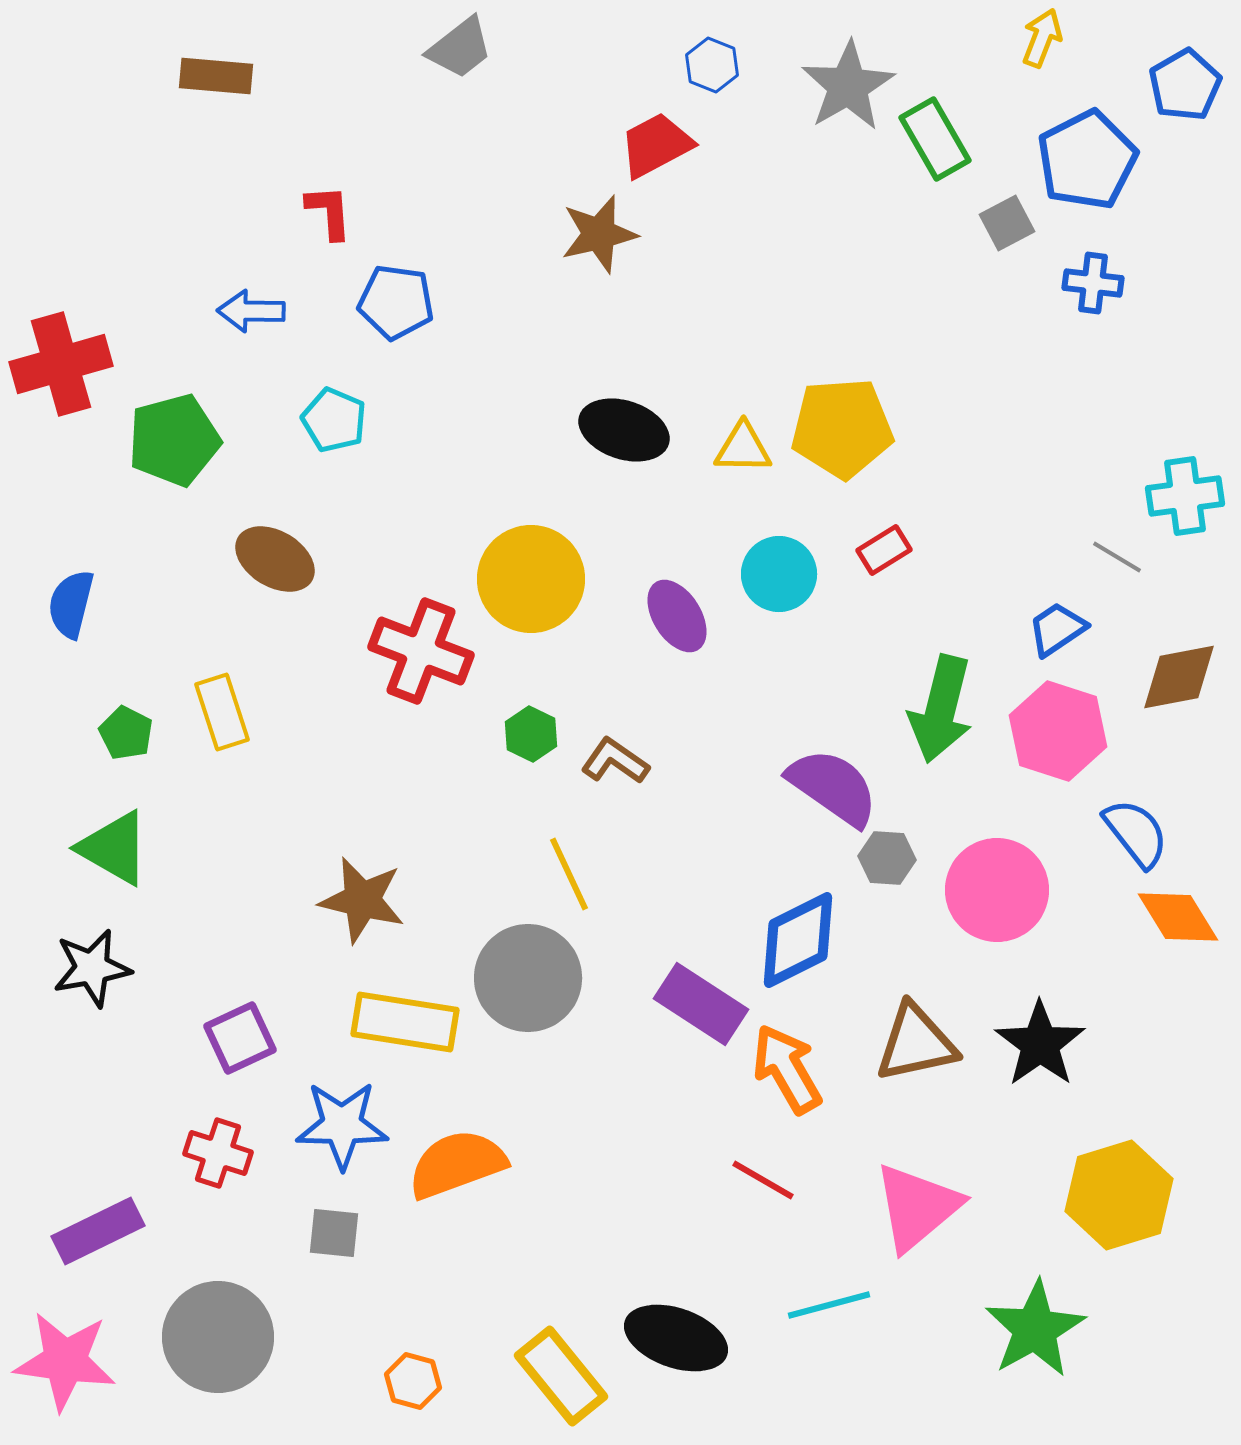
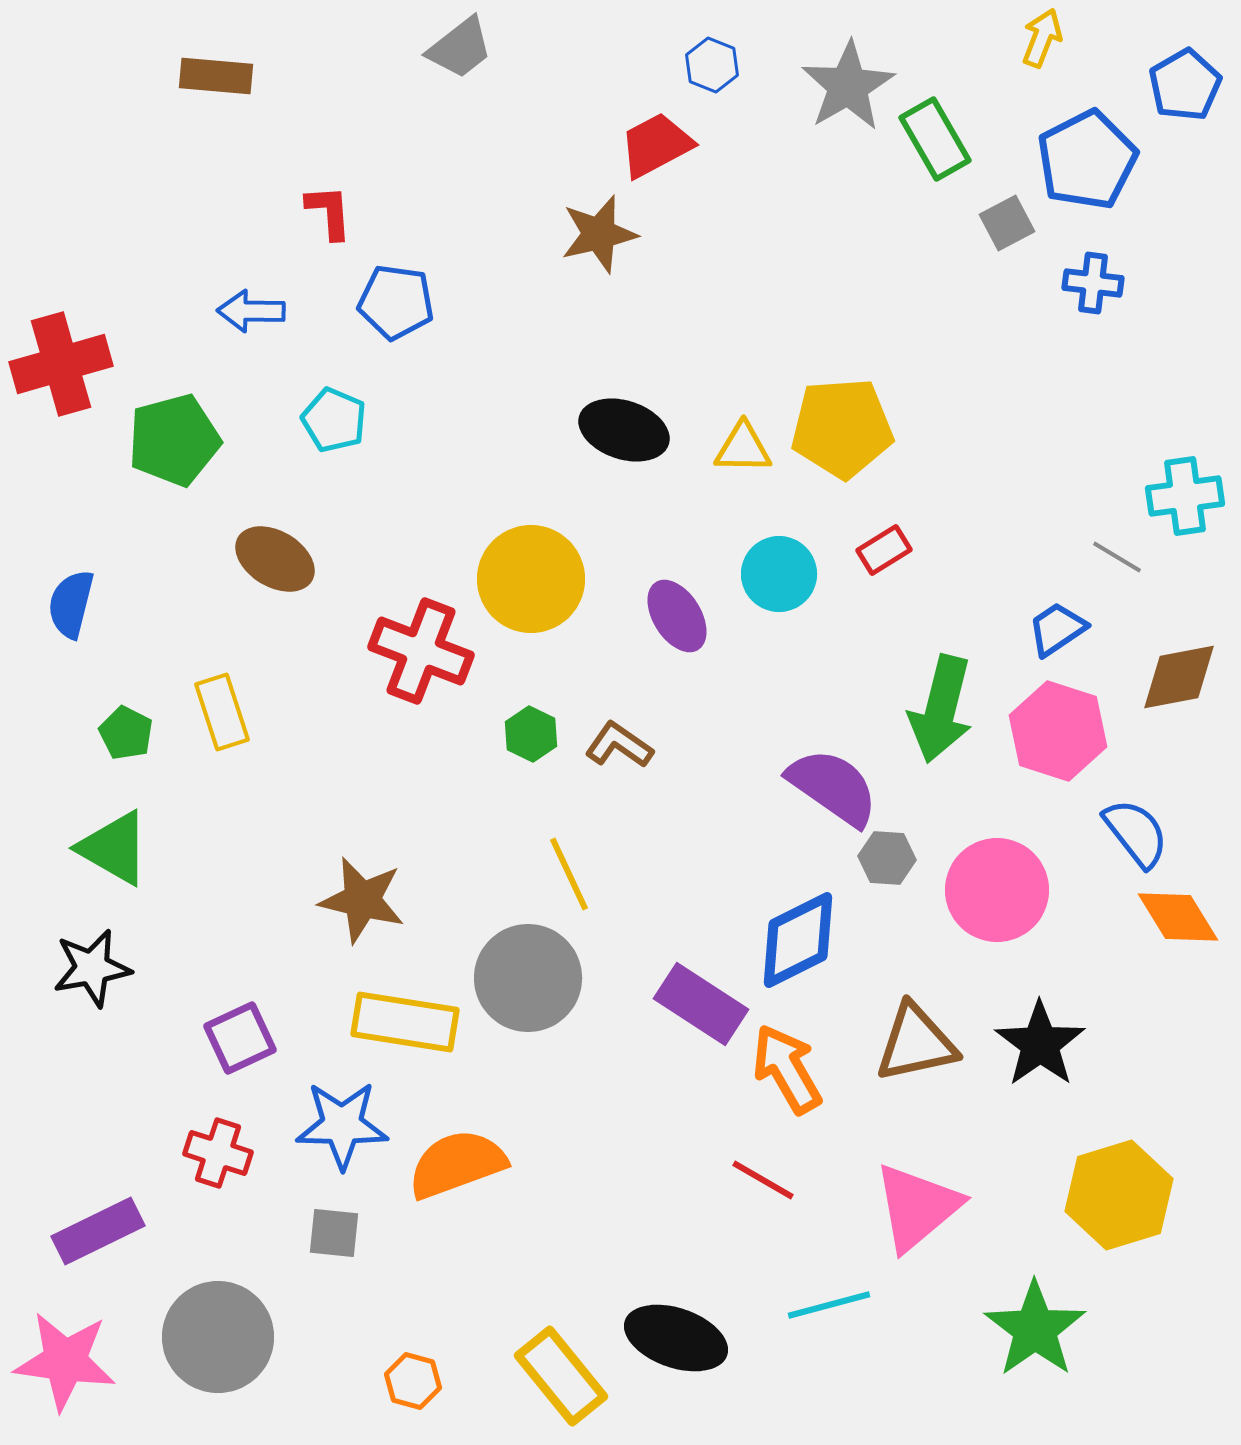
brown L-shape at (615, 761): moved 4 px right, 16 px up
green star at (1035, 1329): rotated 6 degrees counterclockwise
